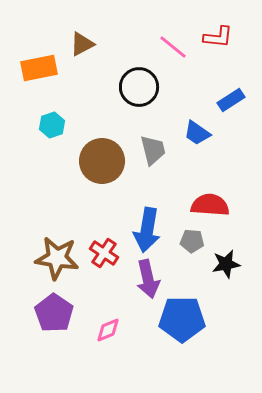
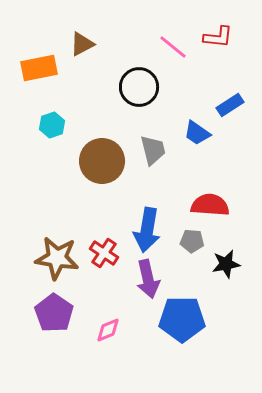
blue rectangle: moved 1 px left, 5 px down
